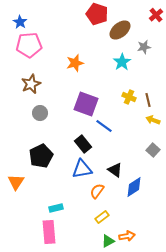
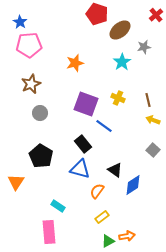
yellow cross: moved 11 px left, 1 px down
black pentagon: rotated 15 degrees counterclockwise
blue triangle: moved 2 px left; rotated 25 degrees clockwise
blue diamond: moved 1 px left, 2 px up
cyan rectangle: moved 2 px right, 2 px up; rotated 48 degrees clockwise
